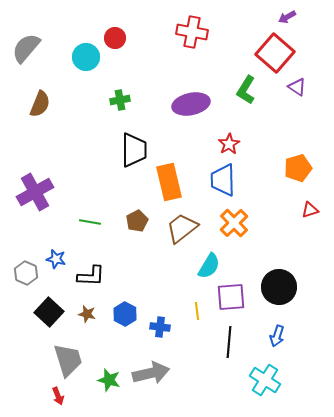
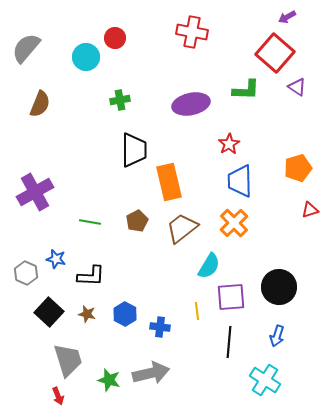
green L-shape: rotated 120 degrees counterclockwise
blue trapezoid: moved 17 px right, 1 px down
